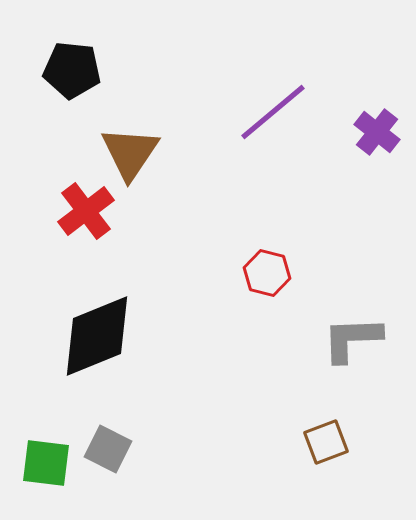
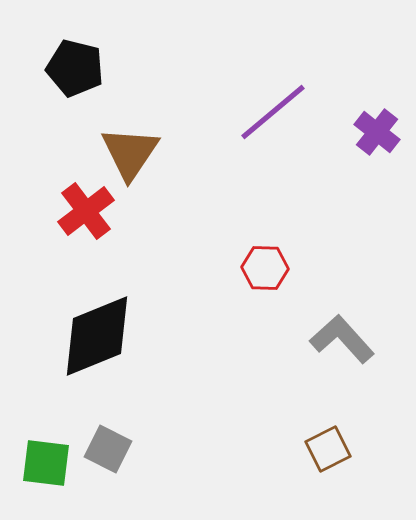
black pentagon: moved 3 px right, 2 px up; rotated 8 degrees clockwise
red hexagon: moved 2 px left, 5 px up; rotated 12 degrees counterclockwise
gray L-shape: moved 10 px left; rotated 50 degrees clockwise
brown square: moved 2 px right, 7 px down; rotated 6 degrees counterclockwise
